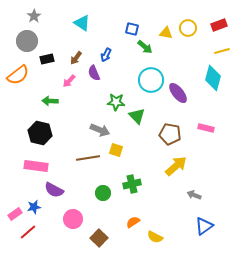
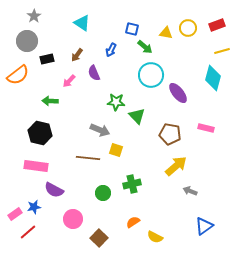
red rectangle at (219, 25): moved 2 px left
blue arrow at (106, 55): moved 5 px right, 5 px up
brown arrow at (76, 58): moved 1 px right, 3 px up
cyan circle at (151, 80): moved 5 px up
brown line at (88, 158): rotated 15 degrees clockwise
gray arrow at (194, 195): moved 4 px left, 4 px up
